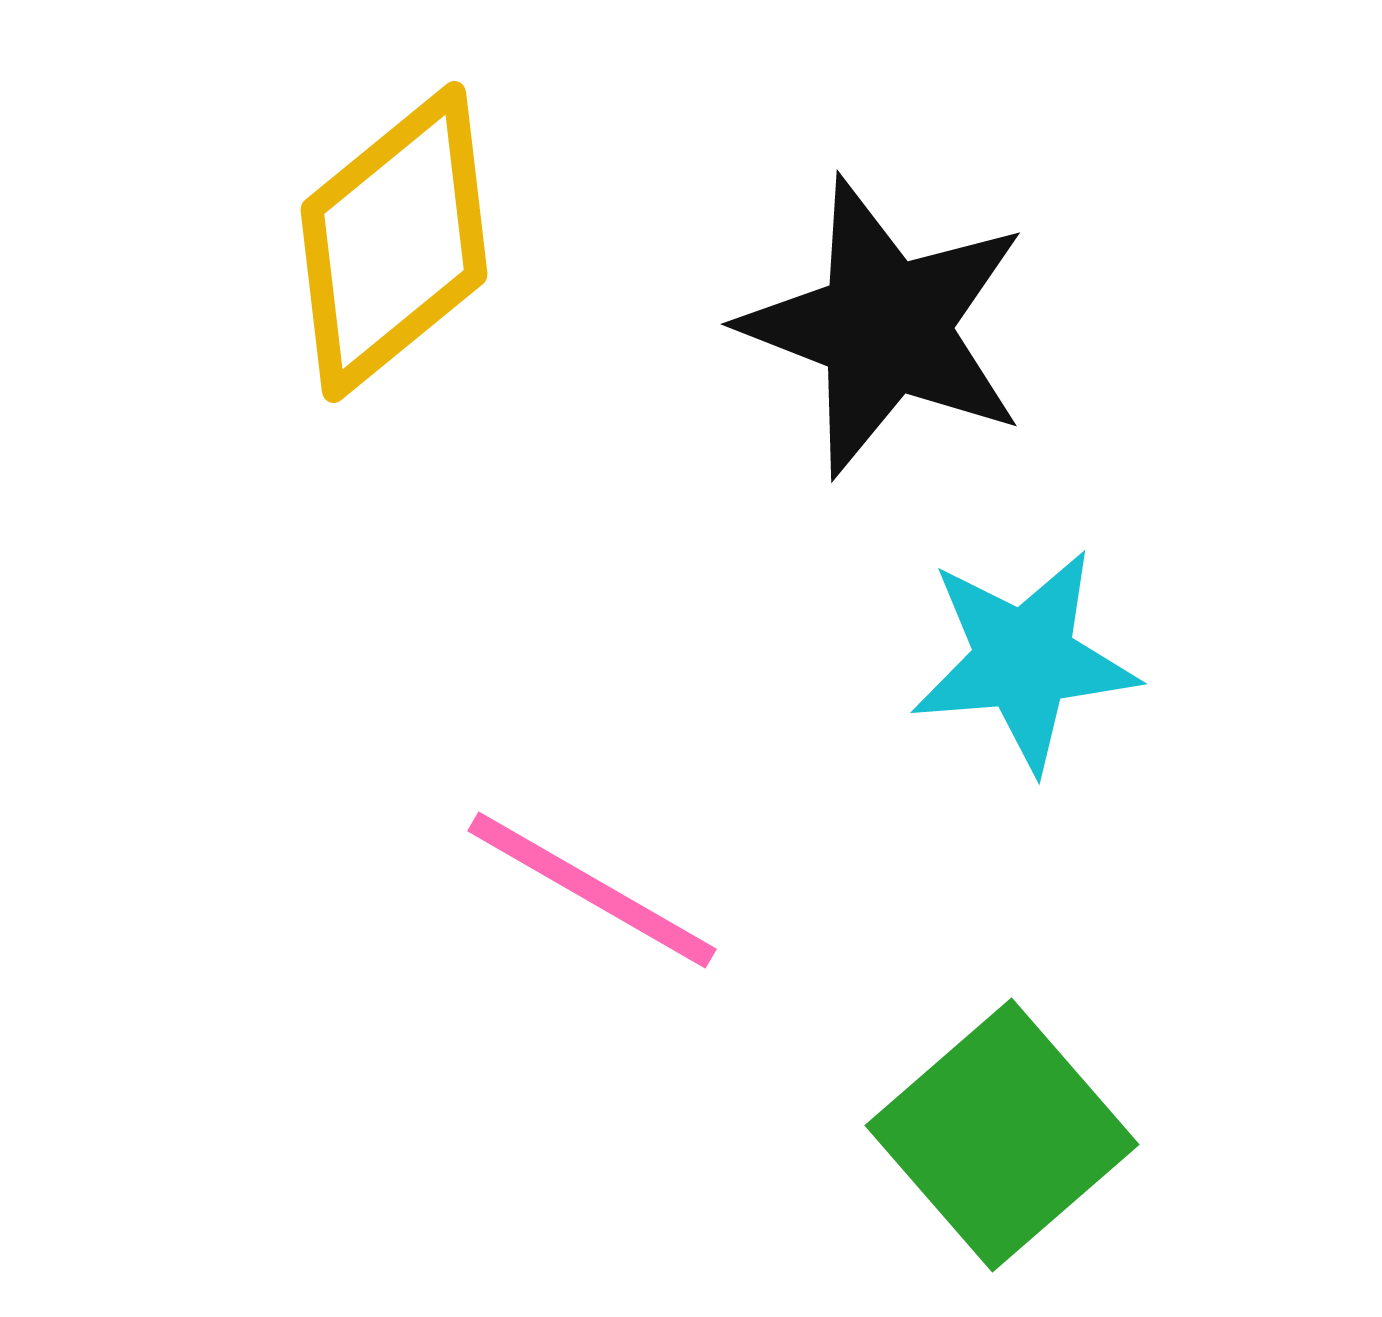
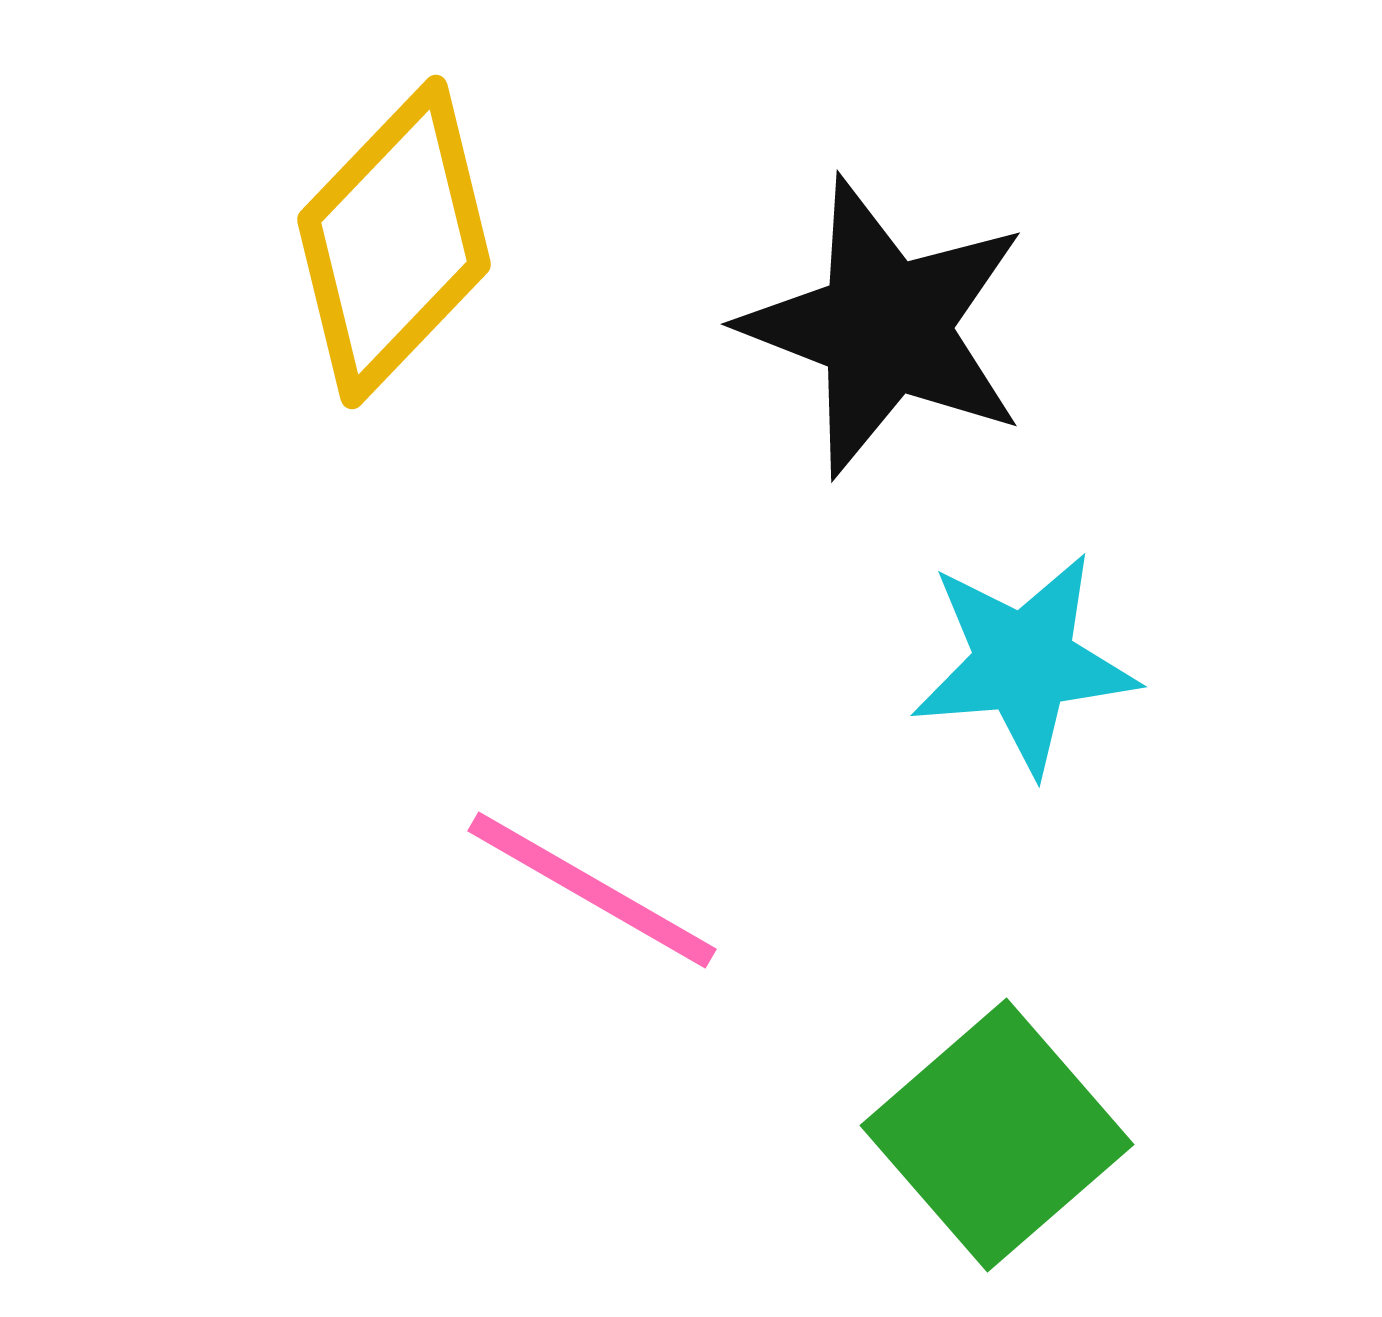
yellow diamond: rotated 7 degrees counterclockwise
cyan star: moved 3 px down
green square: moved 5 px left
